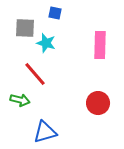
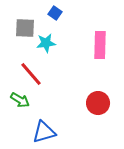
blue square: rotated 24 degrees clockwise
cyan star: rotated 24 degrees counterclockwise
red line: moved 4 px left
green arrow: rotated 18 degrees clockwise
blue triangle: moved 1 px left
